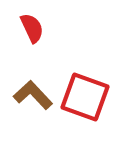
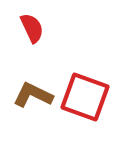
brown L-shape: rotated 21 degrees counterclockwise
